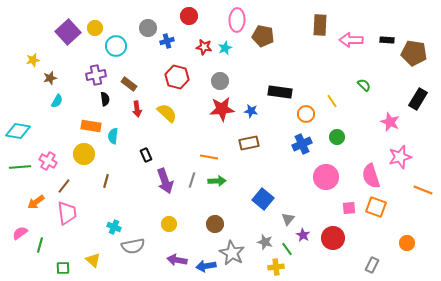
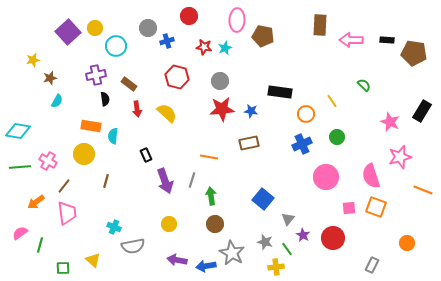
black rectangle at (418, 99): moved 4 px right, 12 px down
green arrow at (217, 181): moved 6 px left, 15 px down; rotated 96 degrees counterclockwise
